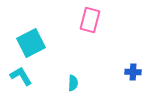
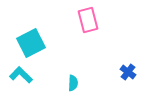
pink rectangle: moved 2 px left; rotated 30 degrees counterclockwise
blue cross: moved 5 px left; rotated 35 degrees clockwise
cyan L-shape: moved 1 px up; rotated 15 degrees counterclockwise
